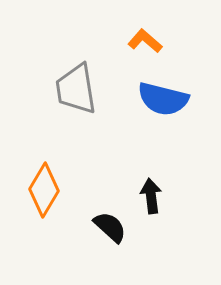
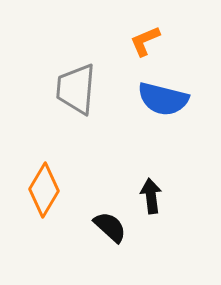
orange L-shape: rotated 64 degrees counterclockwise
gray trapezoid: rotated 14 degrees clockwise
